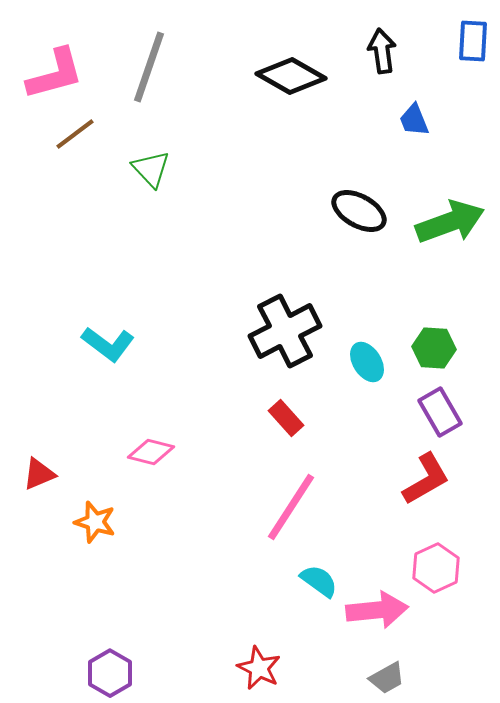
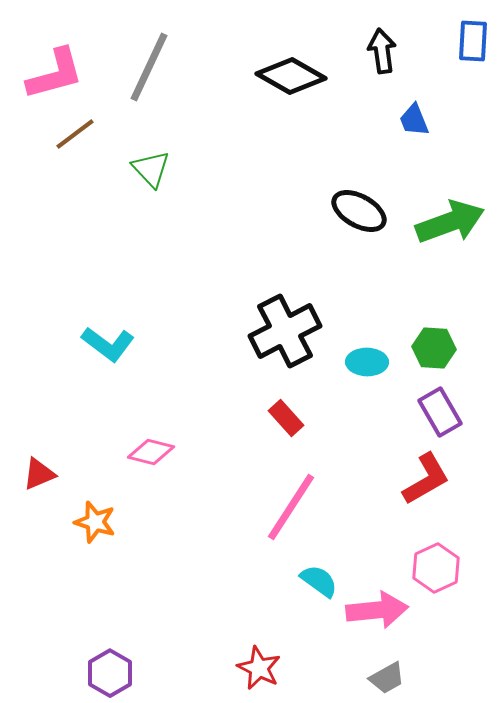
gray line: rotated 6 degrees clockwise
cyan ellipse: rotated 57 degrees counterclockwise
